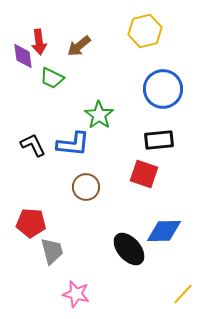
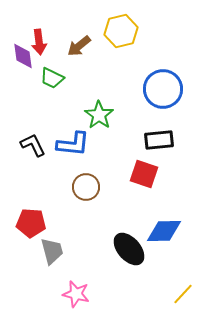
yellow hexagon: moved 24 px left
